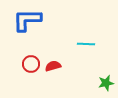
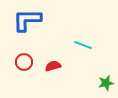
cyan line: moved 3 px left, 1 px down; rotated 18 degrees clockwise
red circle: moved 7 px left, 2 px up
